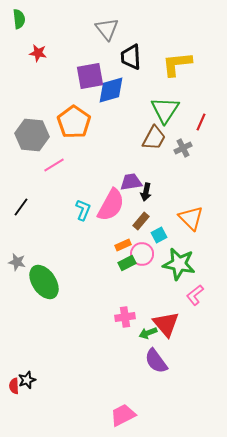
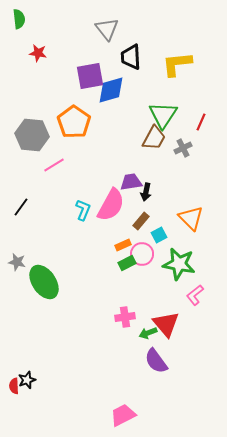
green triangle: moved 2 px left, 5 px down
